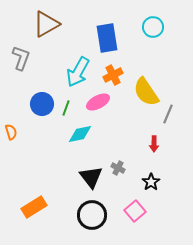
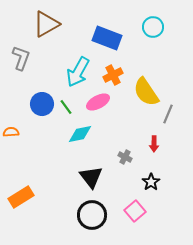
blue rectangle: rotated 60 degrees counterclockwise
green line: moved 1 px up; rotated 56 degrees counterclockwise
orange semicircle: rotated 77 degrees counterclockwise
gray cross: moved 7 px right, 11 px up
orange rectangle: moved 13 px left, 10 px up
